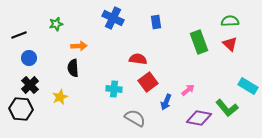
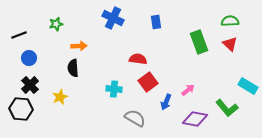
purple diamond: moved 4 px left, 1 px down
